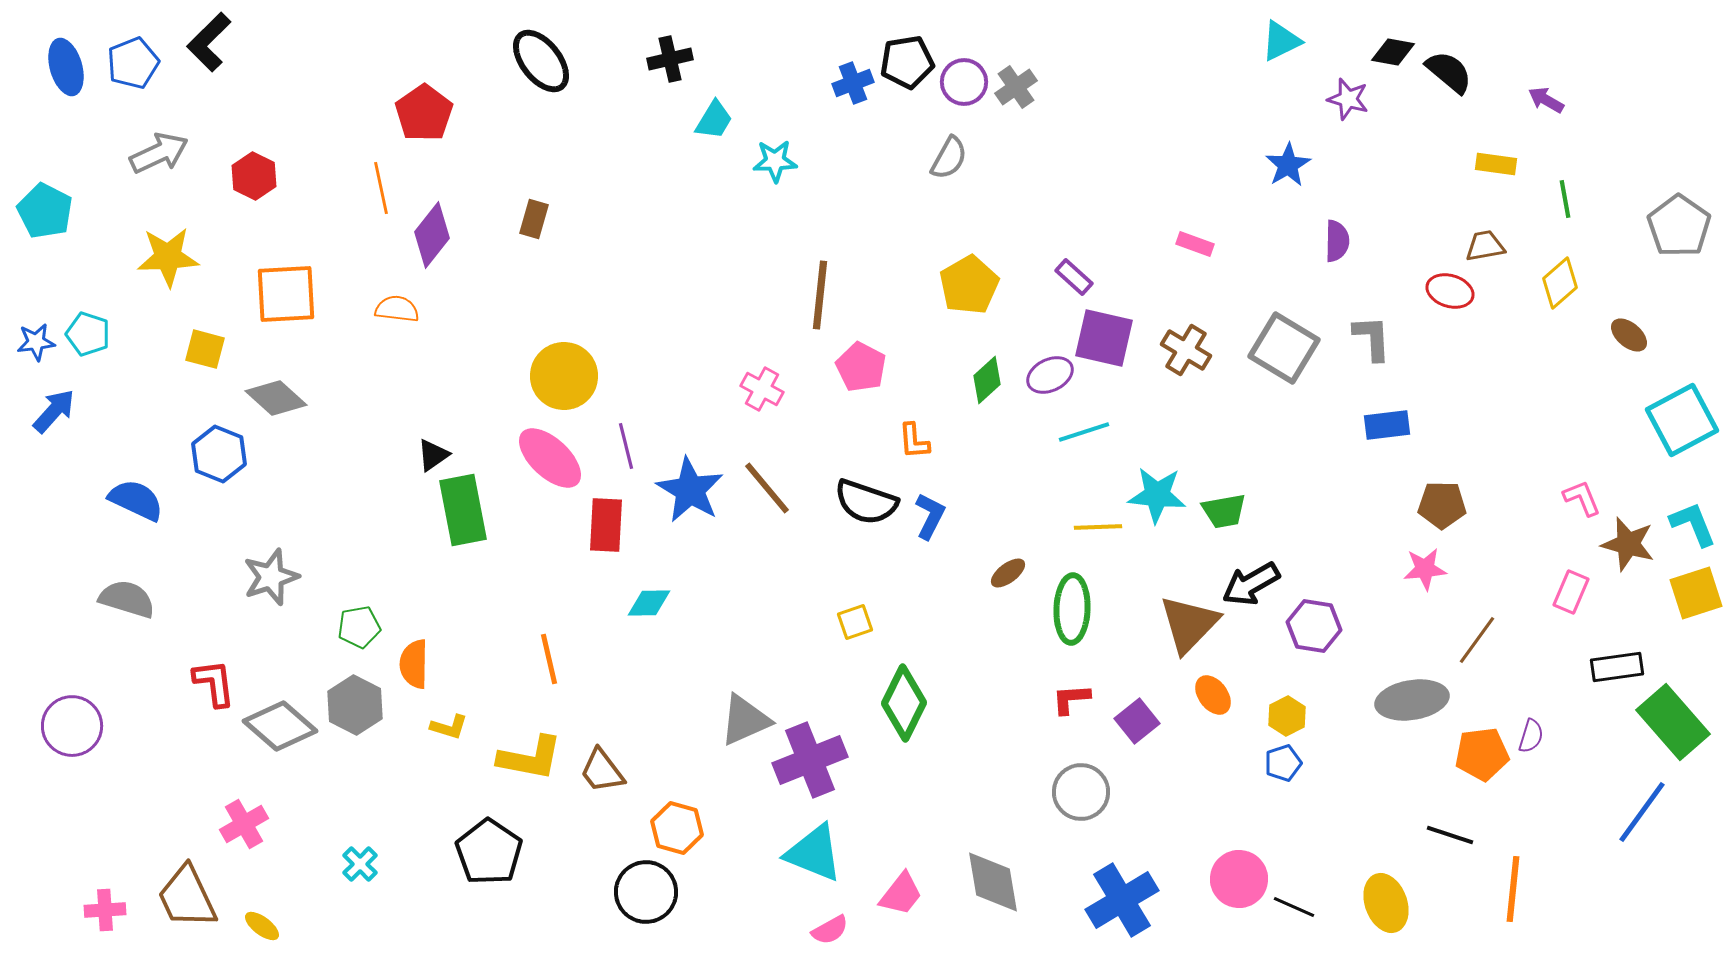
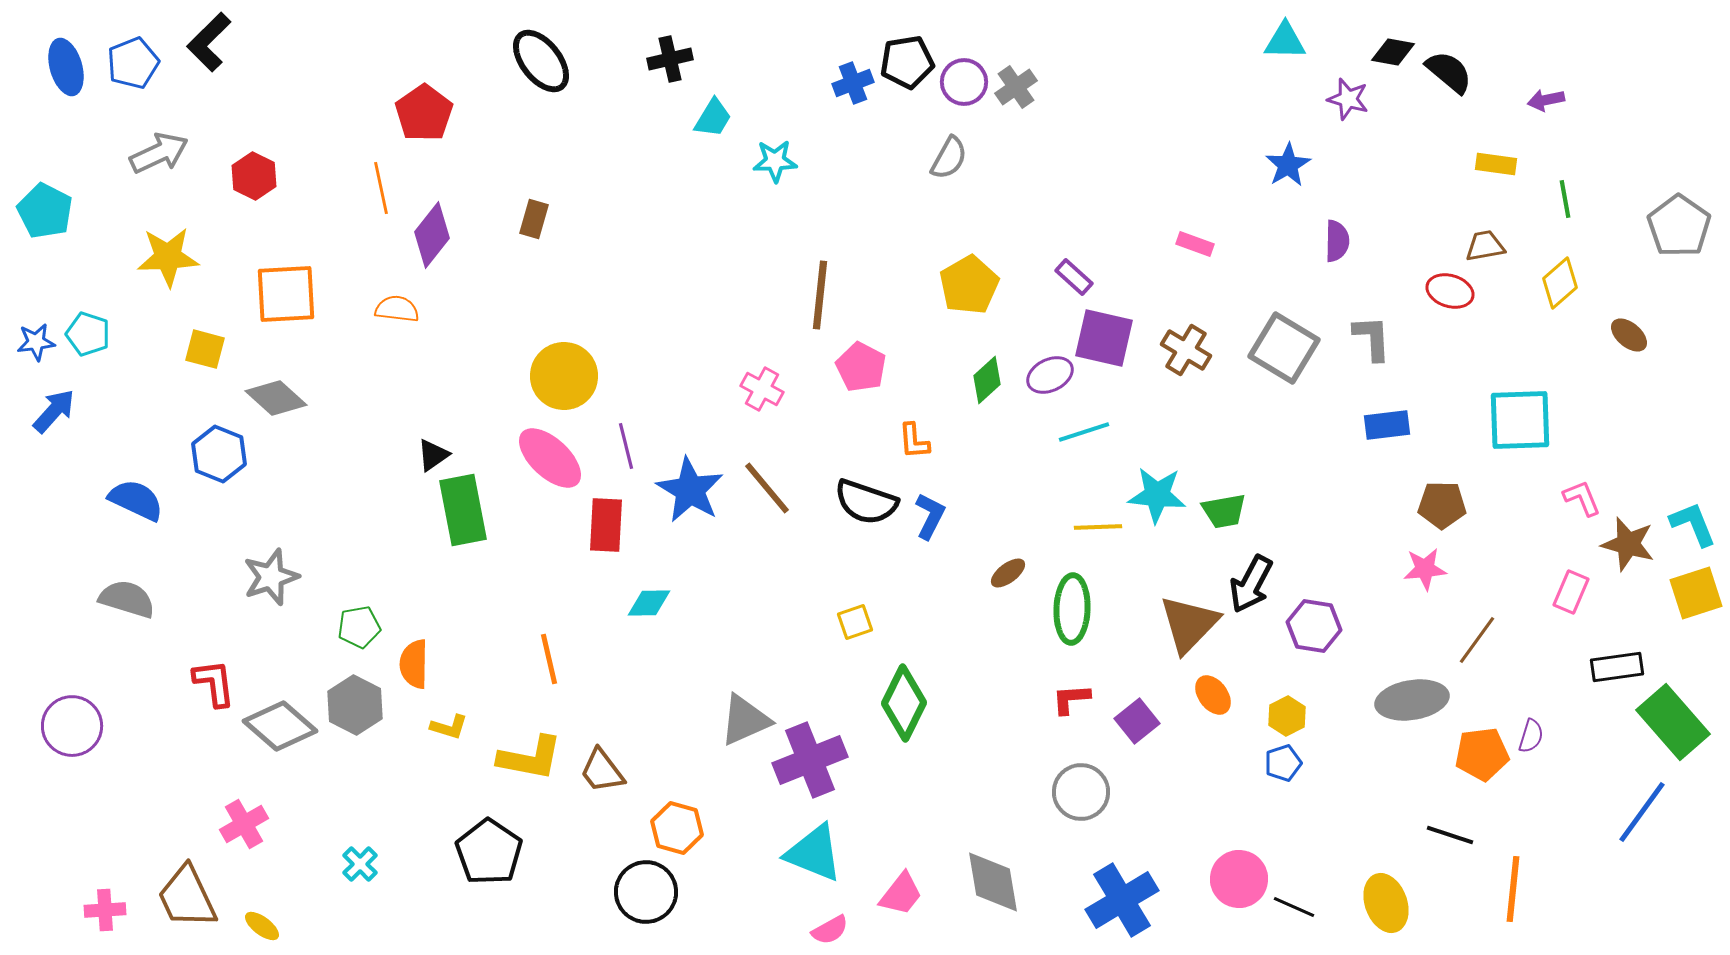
cyan triangle at (1281, 41): moved 4 px right; rotated 27 degrees clockwise
purple arrow at (1546, 100): rotated 42 degrees counterclockwise
cyan trapezoid at (714, 120): moved 1 px left, 2 px up
cyan square at (1682, 420): moved 162 px left; rotated 26 degrees clockwise
black arrow at (1251, 584): rotated 32 degrees counterclockwise
